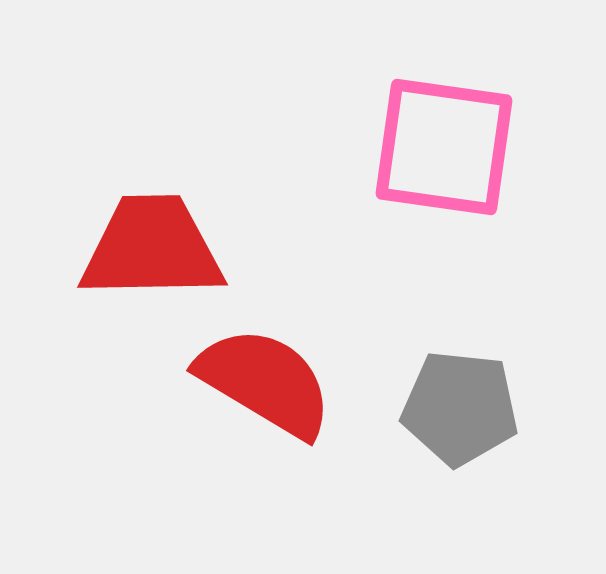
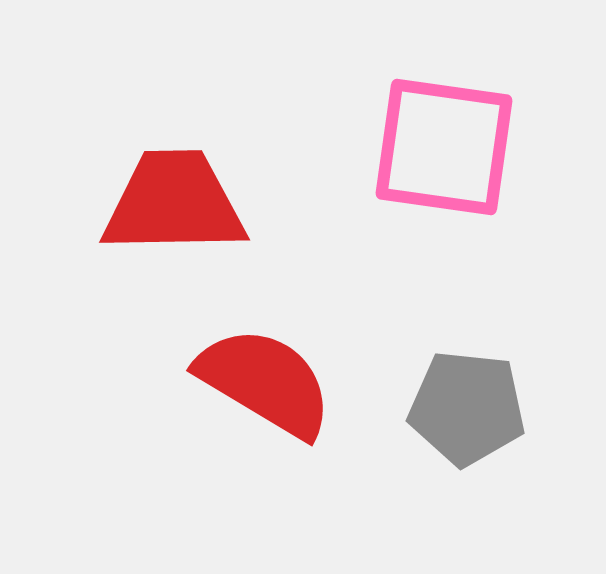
red trapezoid: moved 22 px right, 45 px up
gray pentagon: moved 7 px right
